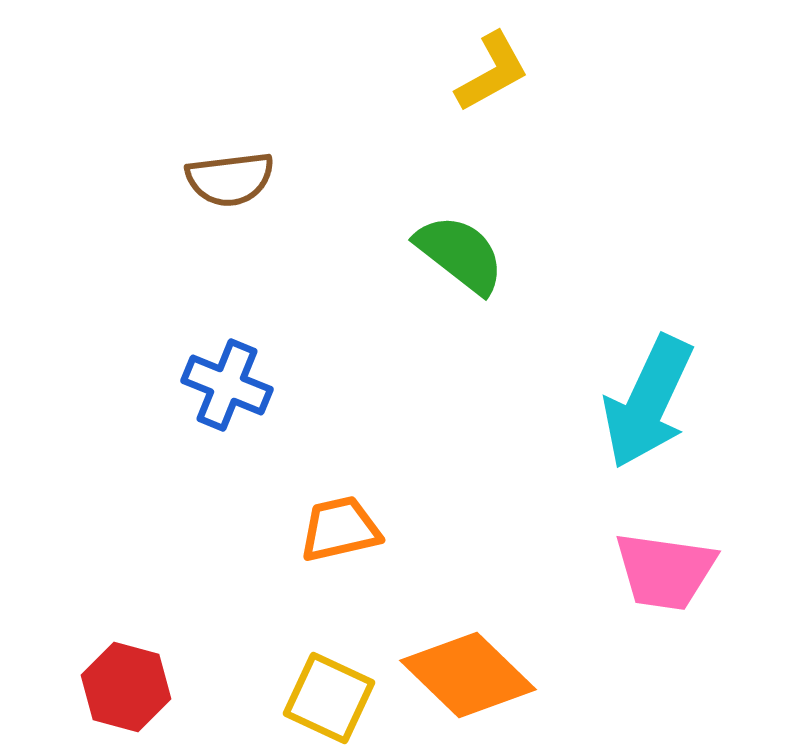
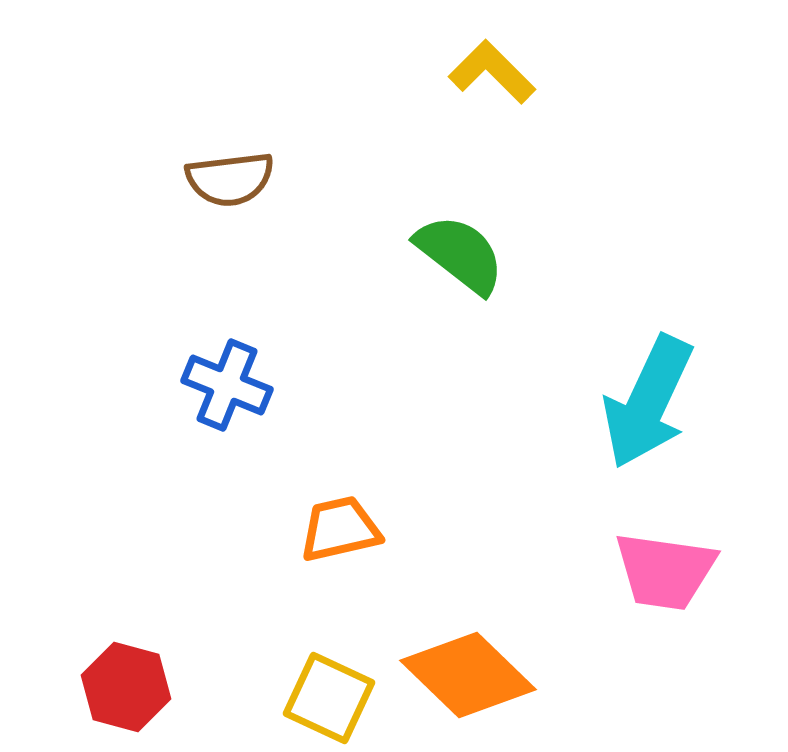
yellow L-shape: rotated 106 degrees counterclockwise
